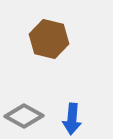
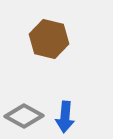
blue arrow: moved 7 px left, 2 px up
